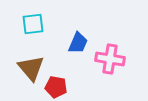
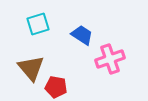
cyan square: moved 5 px right; rotated 10 degrees counterclockwise
blue trapezoid: moved 4 px right, 8 px up; rotated 80 degrees counterclockwise
pink cross: rotated 28 degrees counterclockwise
